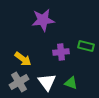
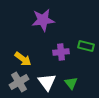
green triangle: rotated 32 degrees clockwise
